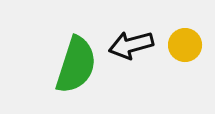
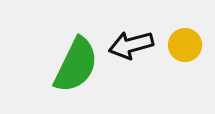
green semicircle: rotated 8 degrees clockwise
